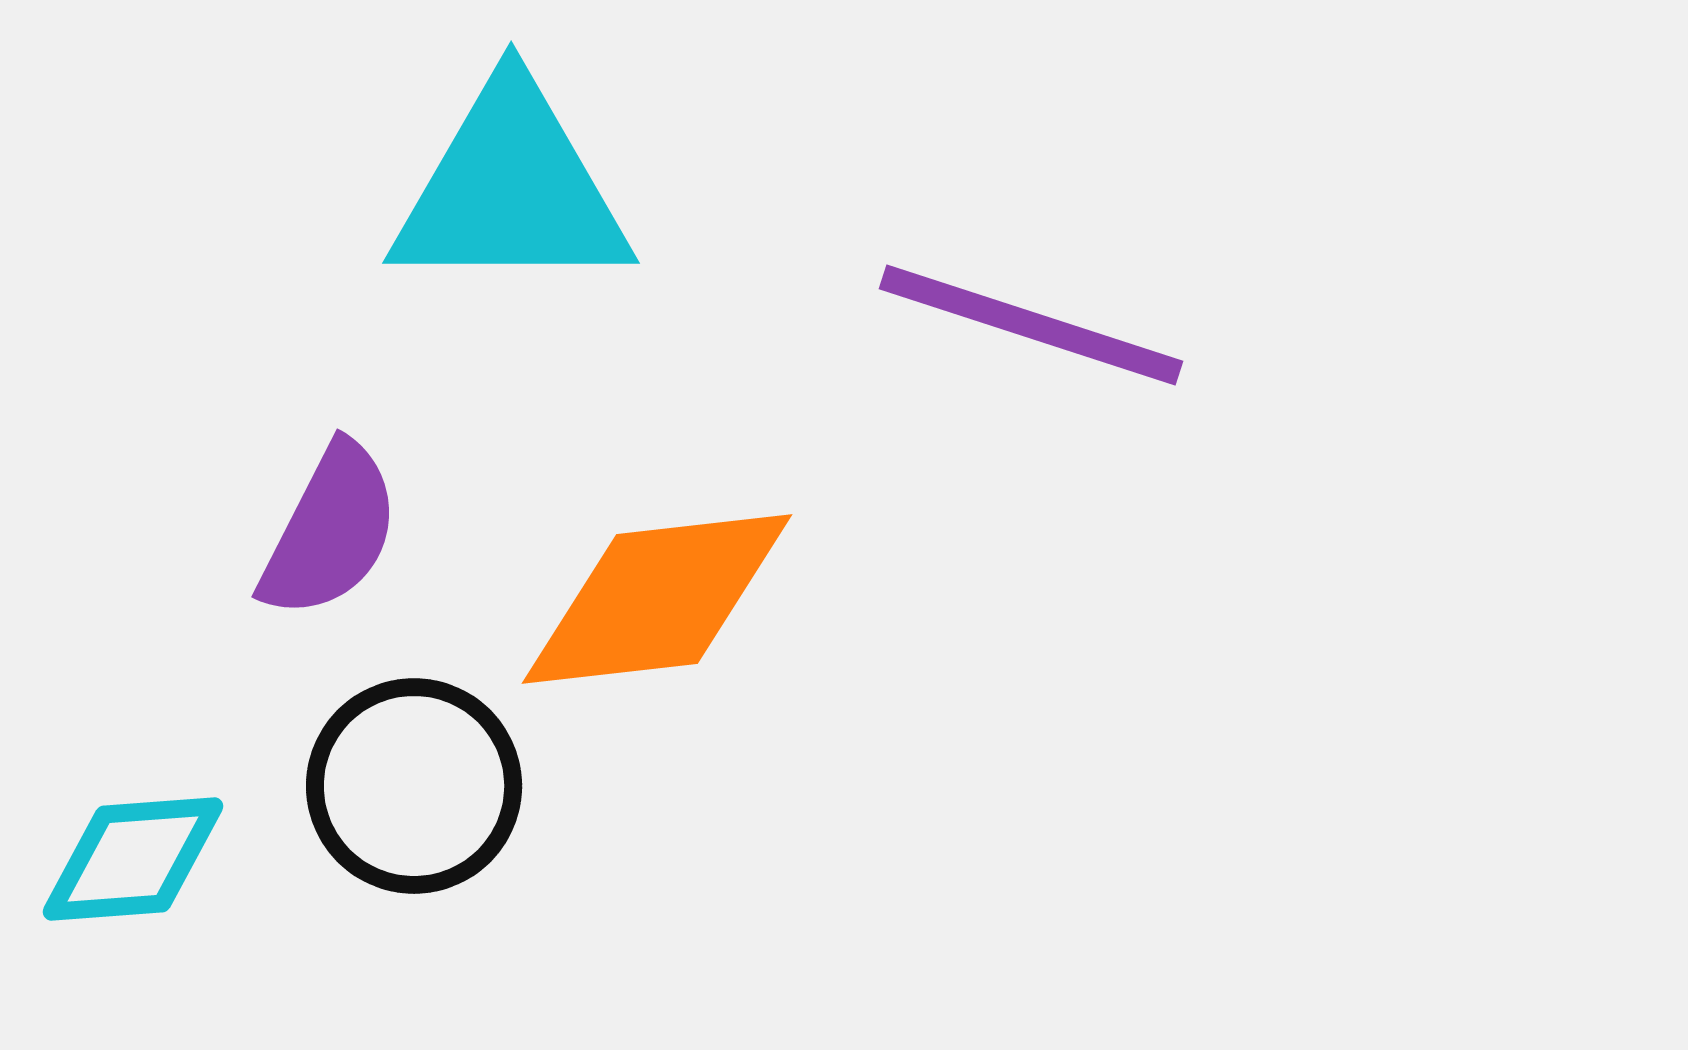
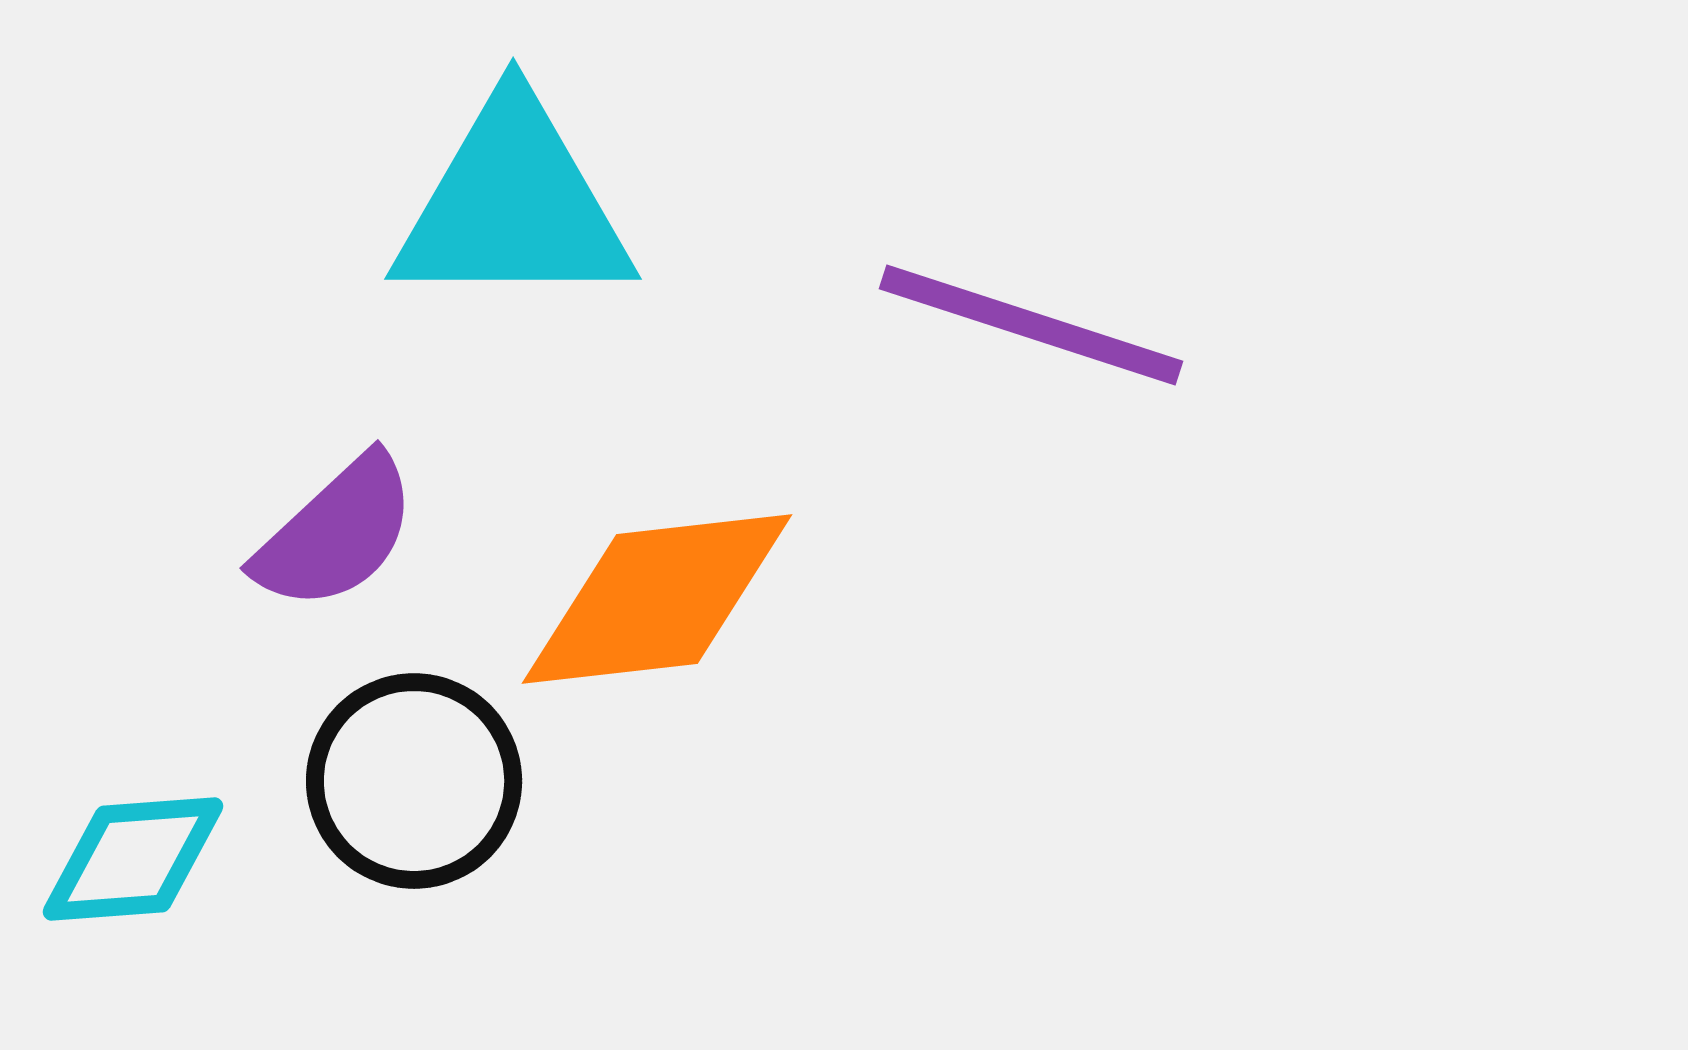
cyan triangle: moved 2 px right, 16 px down
purple semicircle: moved 6 px right, 2 px down; rotated 20 degrees clockwise
black circle: moved 5 px up
